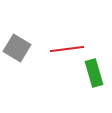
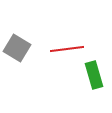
green rectangle: moved 2 px down
